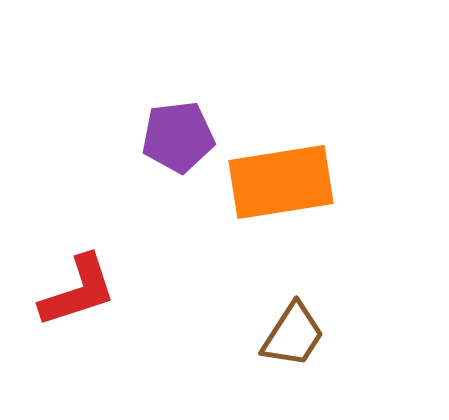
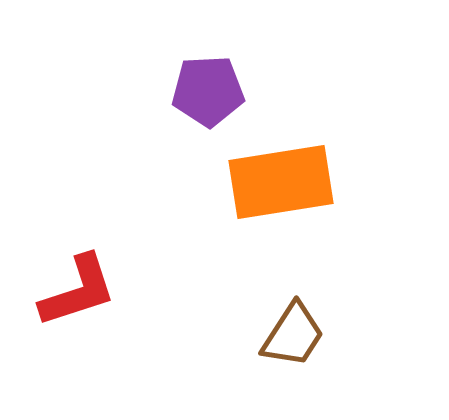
purple pentagon: moved 30 px right, 46 px up; rotated 4 degrees clockwise
